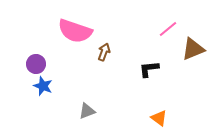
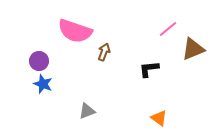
purple circle: moved 3 px right, 3 px up
blue star: moved 2 px up
